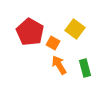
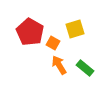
yellow square: rotated 36 degrees clockwise
green rectangle: rotated 36 degrees counterclockwise
